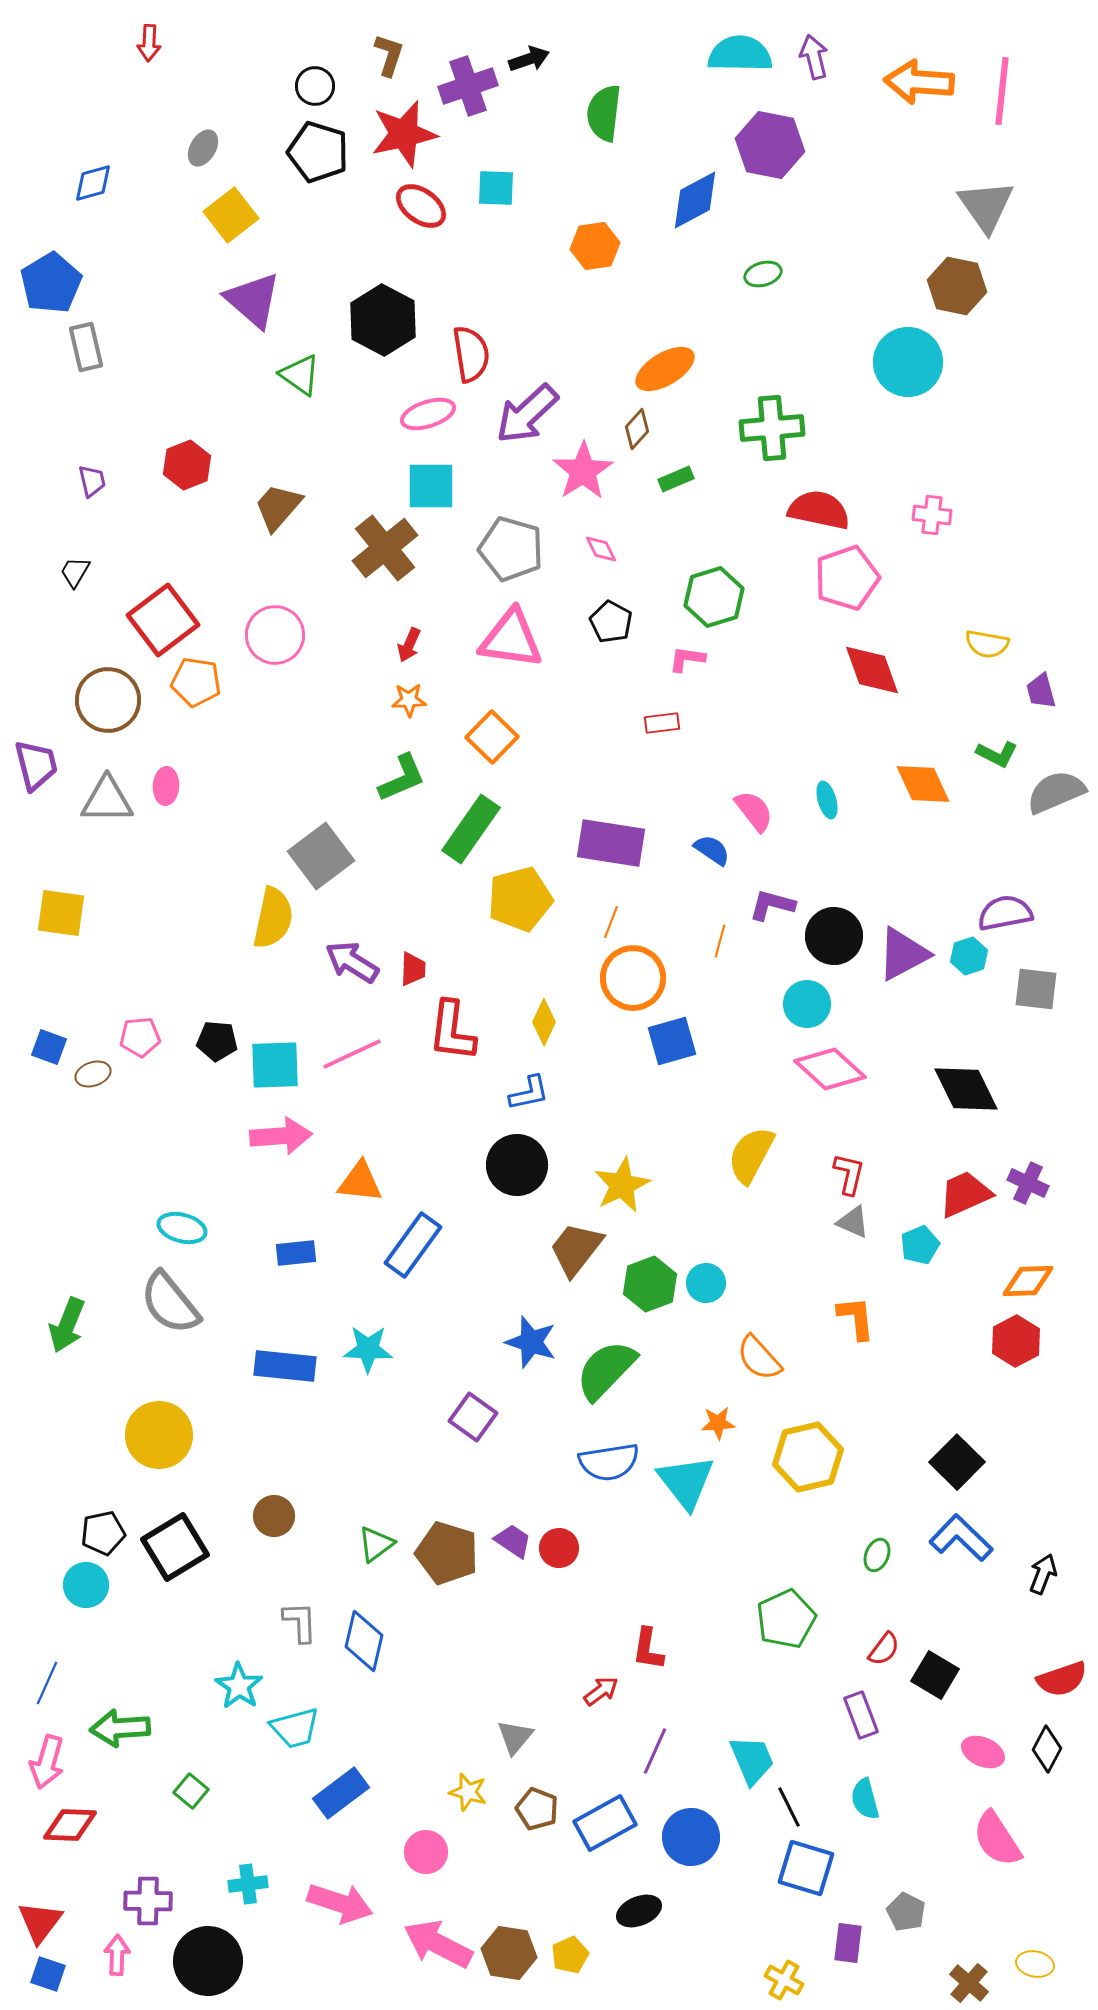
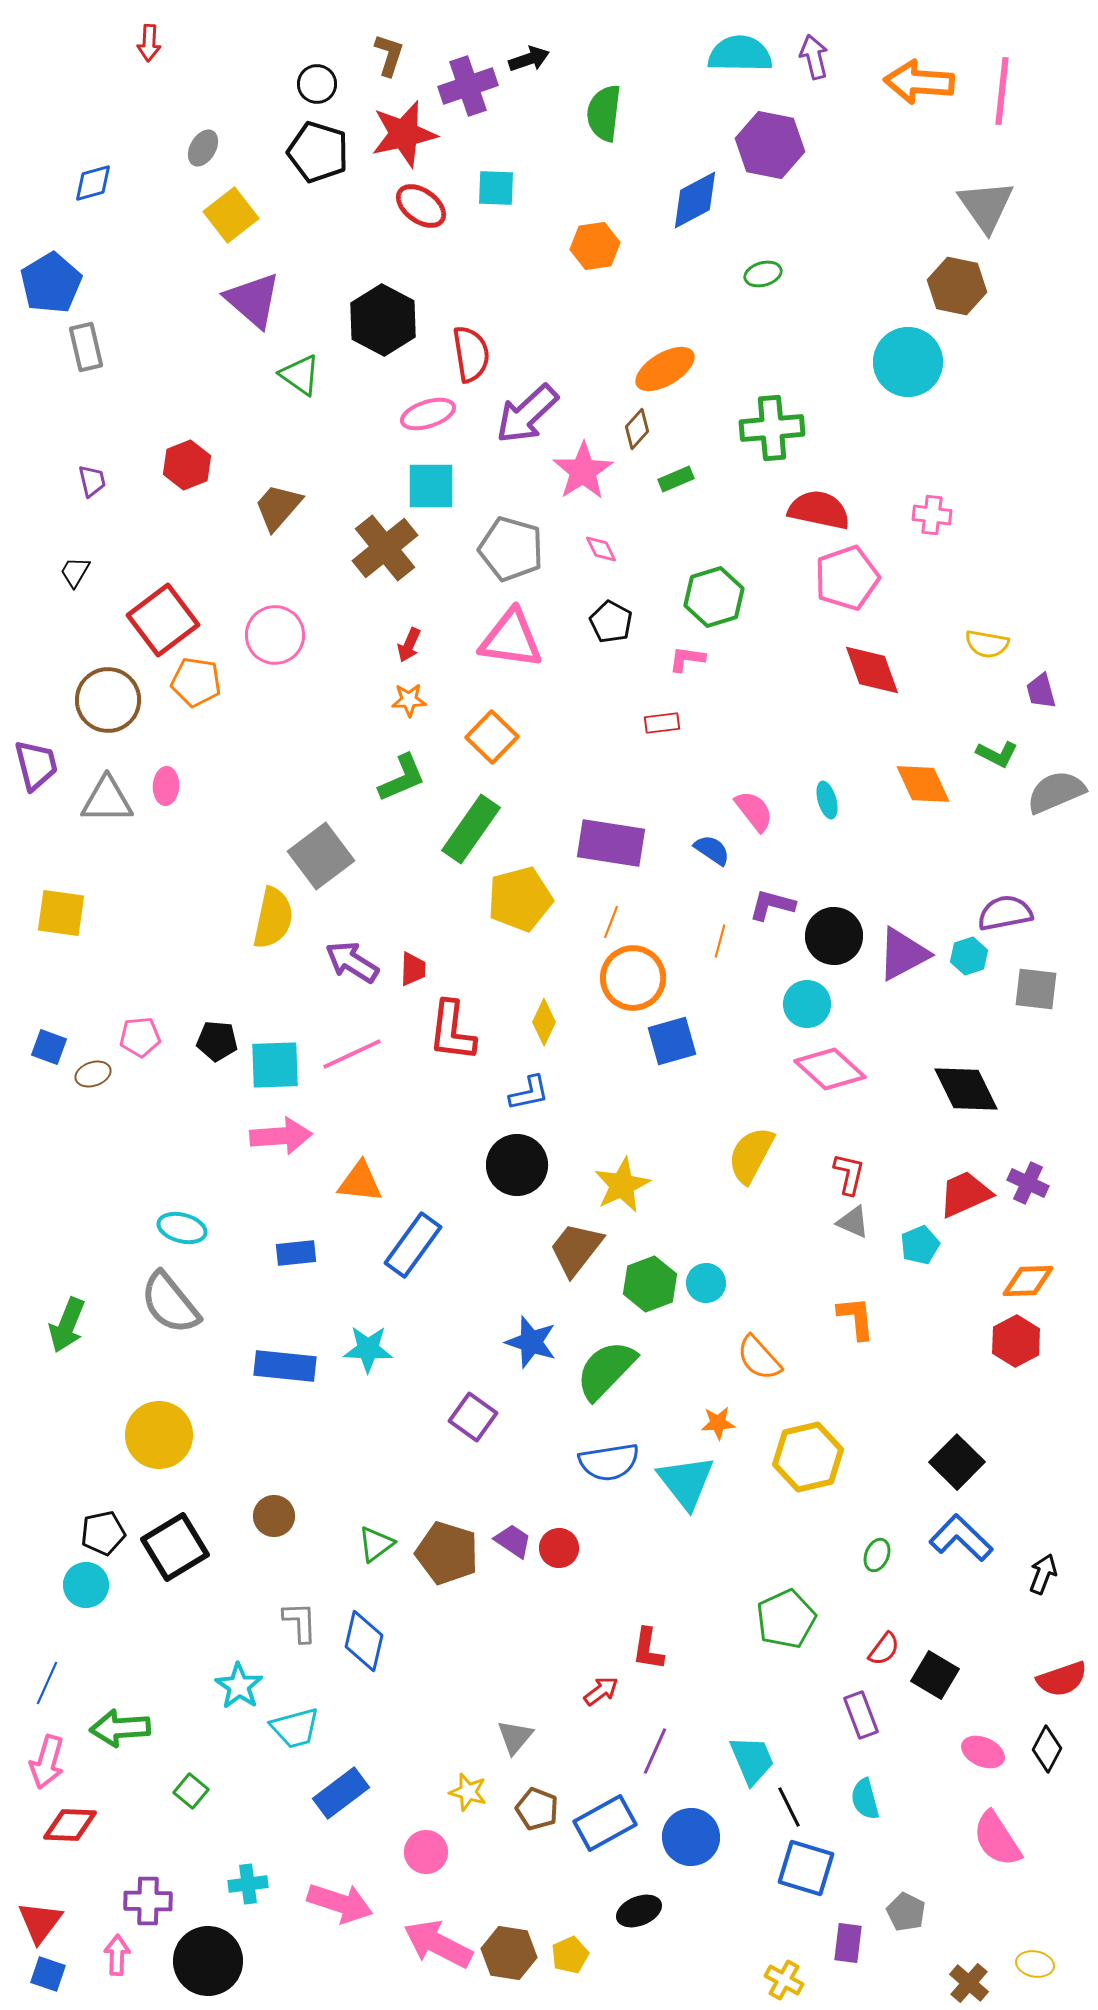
black circle at (315, 86): moved 2 px right, 2 px up
